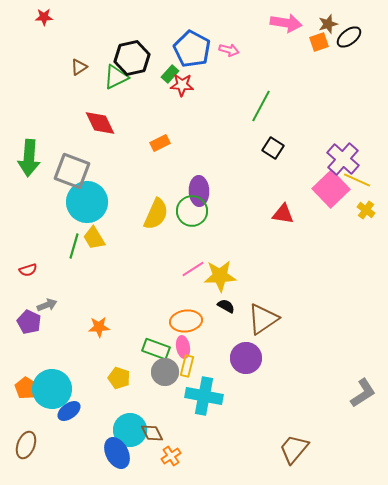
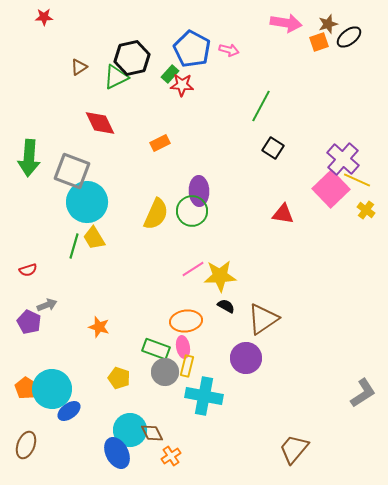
orange star at (99, 327): rotated 20 degrees clockwise
